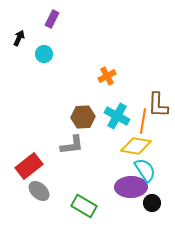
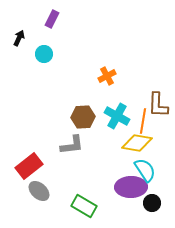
yellow diamond: moved 1 px right, 3 px up
